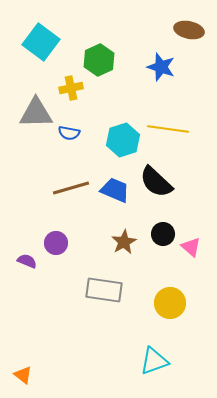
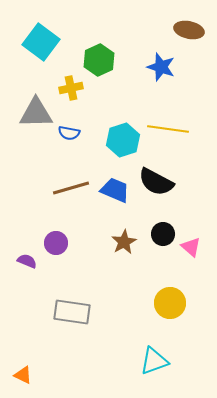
black semicircle: rotated 15 degrees counterclockwise
gray rectangle: moved 32 px left, 22 px down
orange triangle: rotated 12 degrees counterclockwise
